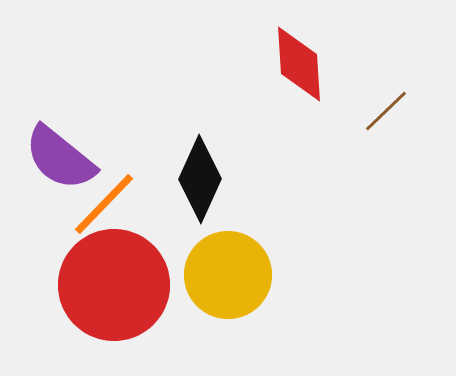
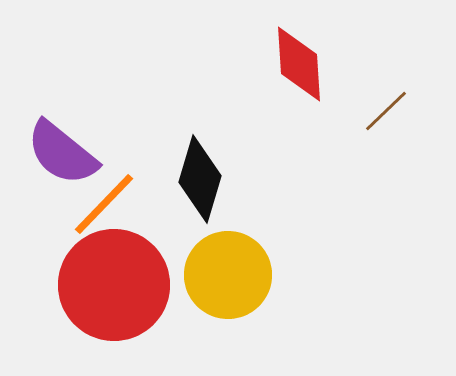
purple semicircle: moved 2 px right, 5 px up
black diamond: rotated 8 degrees counterclockwise
